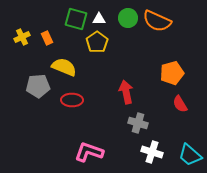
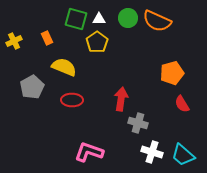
yellow cross: moved 8 px left, 4 px down
gray pentagon: moved 6 px left, 1 px down; rotated 25 degrees counterclockwise
red arrow: moved 5 px left, 7 px down; rotated 20 degrees clockwise
red semicircle: moved 2 px right
cyan trapezoid: moved 7 px left
